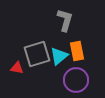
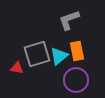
gray L-shape: moved 4 px right; rotated 125 degrees counterclockwise
